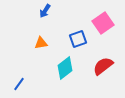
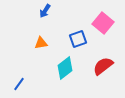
pink square: rotated 15 degrees counterclockwise
